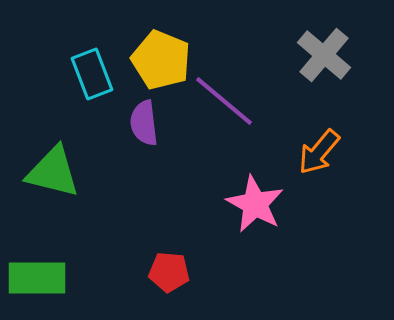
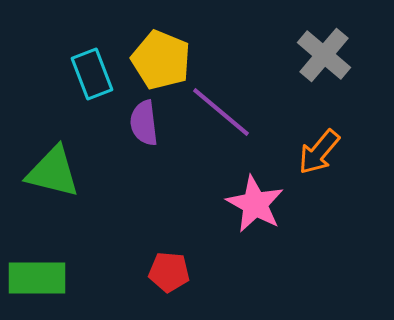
purple line: moved 3 px left, 11 px down
